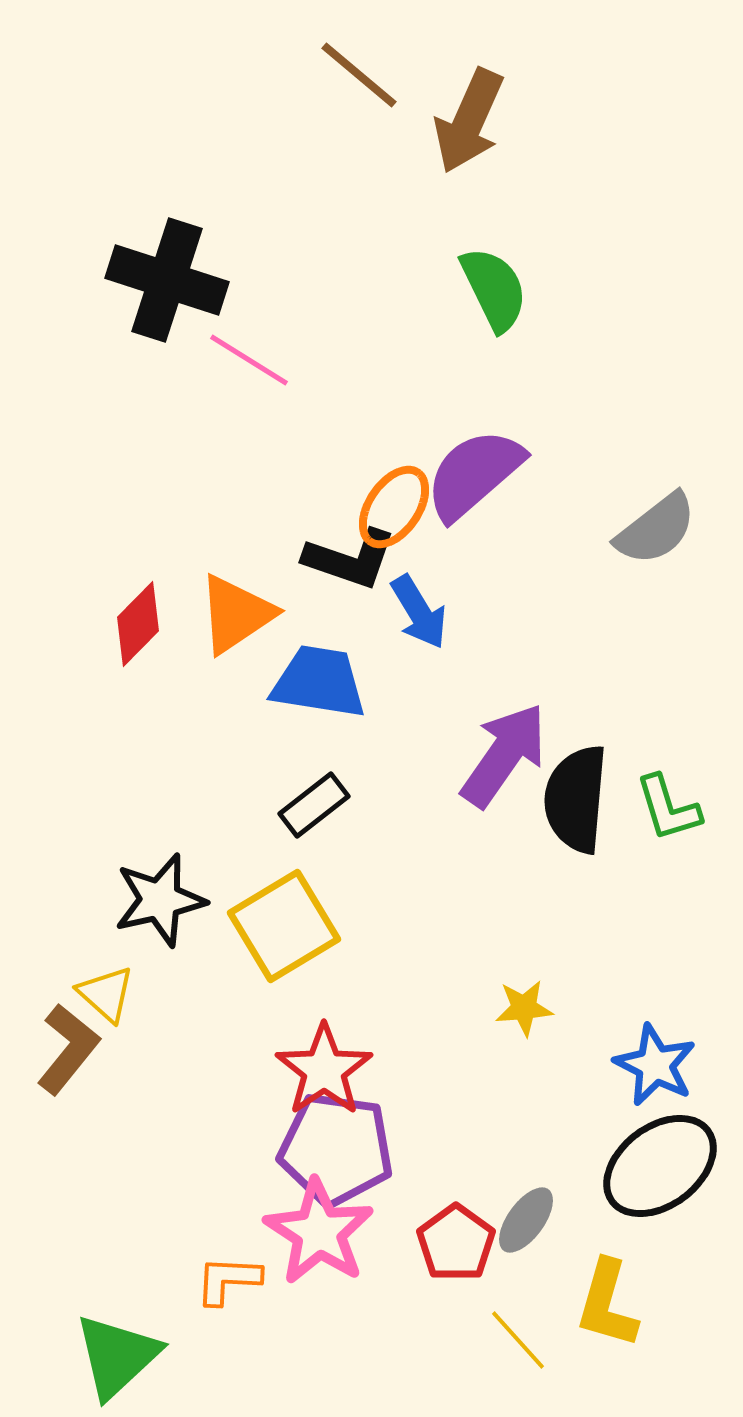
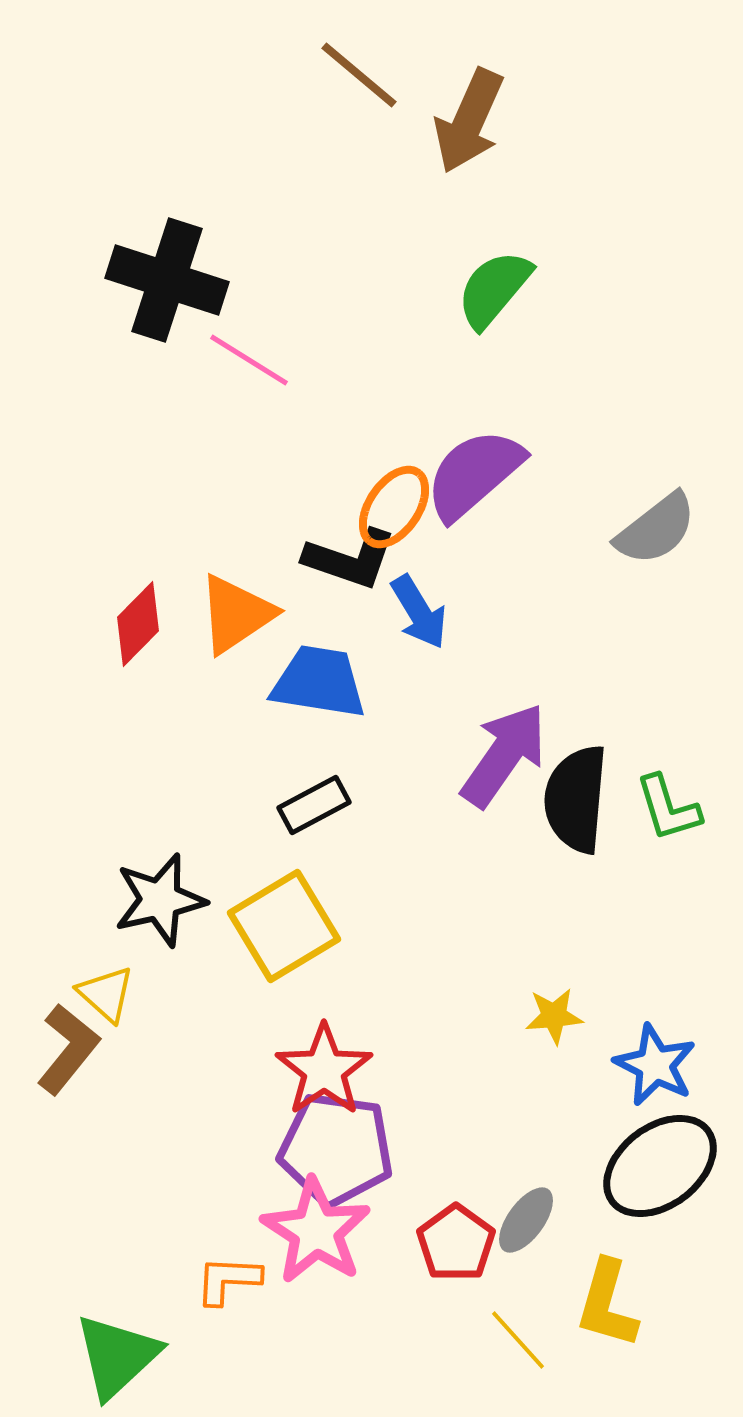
green semicircle: rotated 114 degrees counterclockwise
black rectangle: rotated 10 degrees clockwise
yellow star: moved 30 px right, 8 px down
pink star: moved 3 px left, 1 px up
